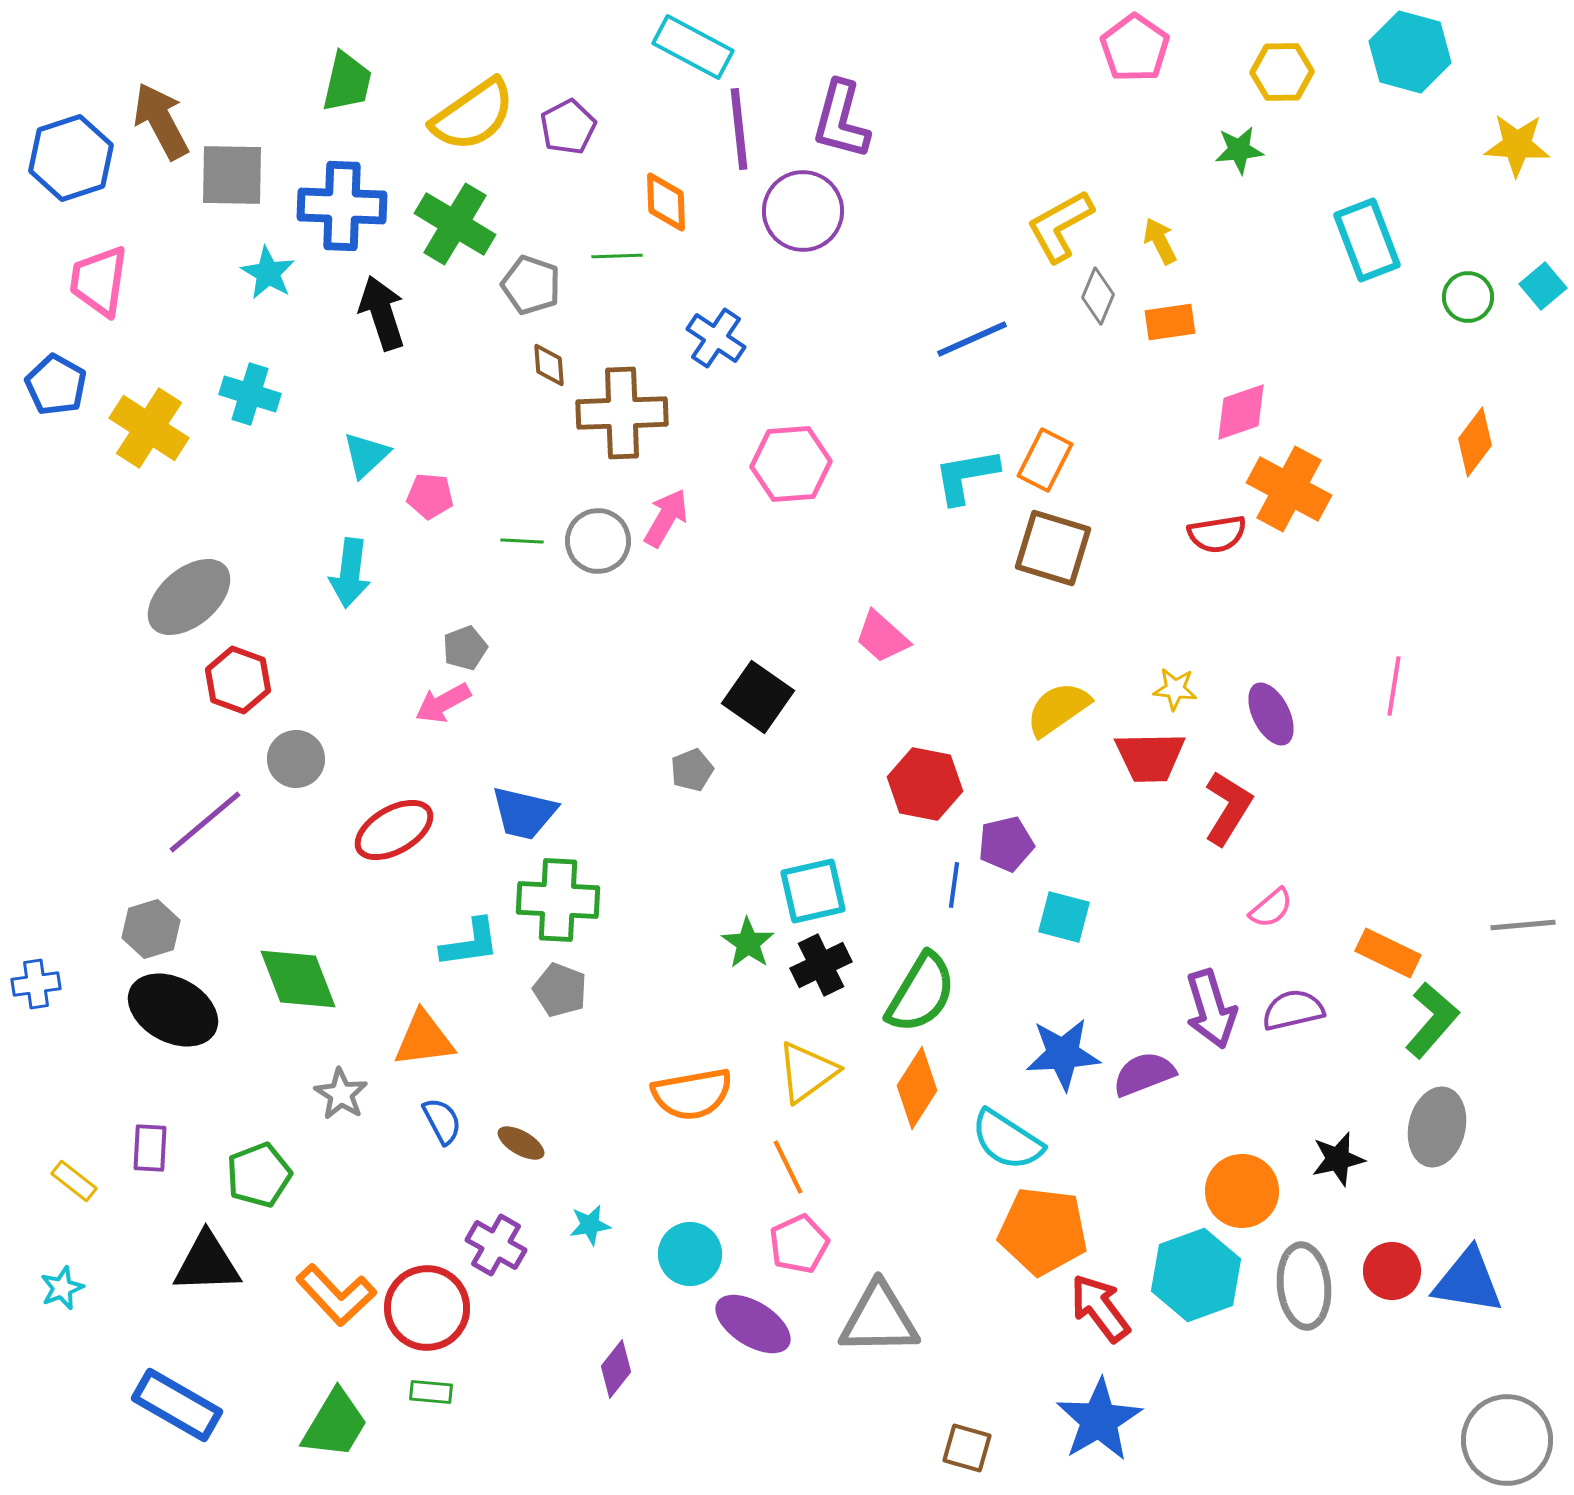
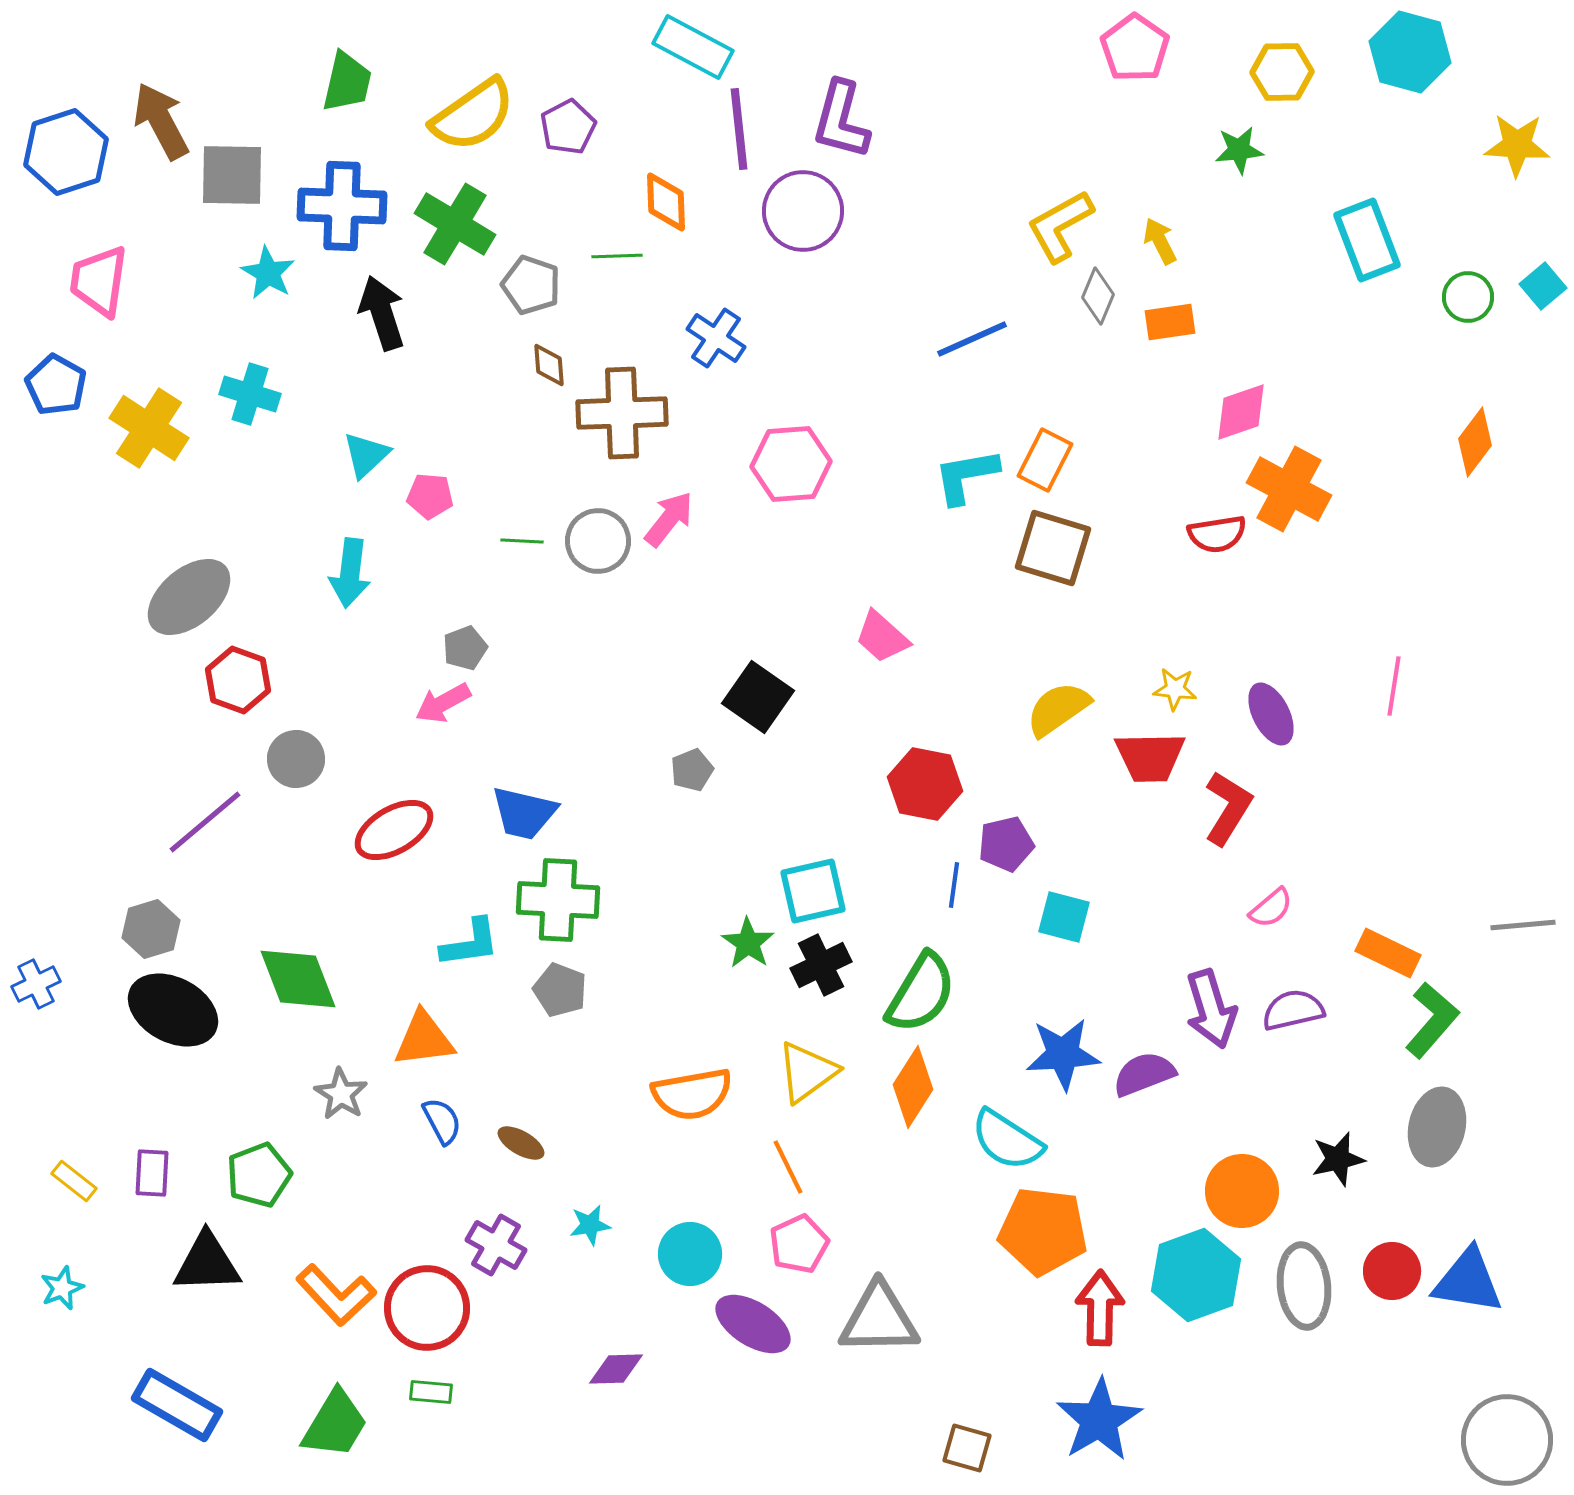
blue hexagon at (71, 158): moved 5 px left, 6 px up
pink arrow at (666, 518): moved 3 px right, 1 px down; rotated 8 degrees clockwise
blue cross at (36, 984): rotated 18 degrees counterclockwise
orange diamond at (917, 1088): moved 4 px left, 1 px up
purple rectangle at (150, 1148): moved 2 px right, 25 px down
red arrow at (1100, 1308): rotated 38 degrees clockwise
purple diamond at (616, 1369): rotated 50 degrees clockwise
